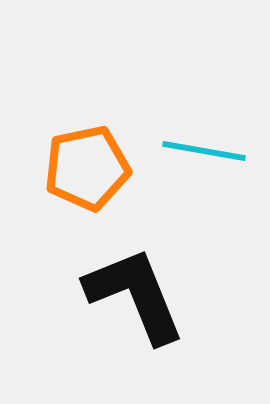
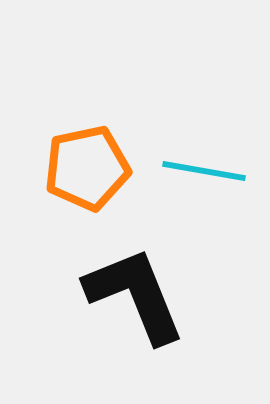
cyan line: moved 20 px down
